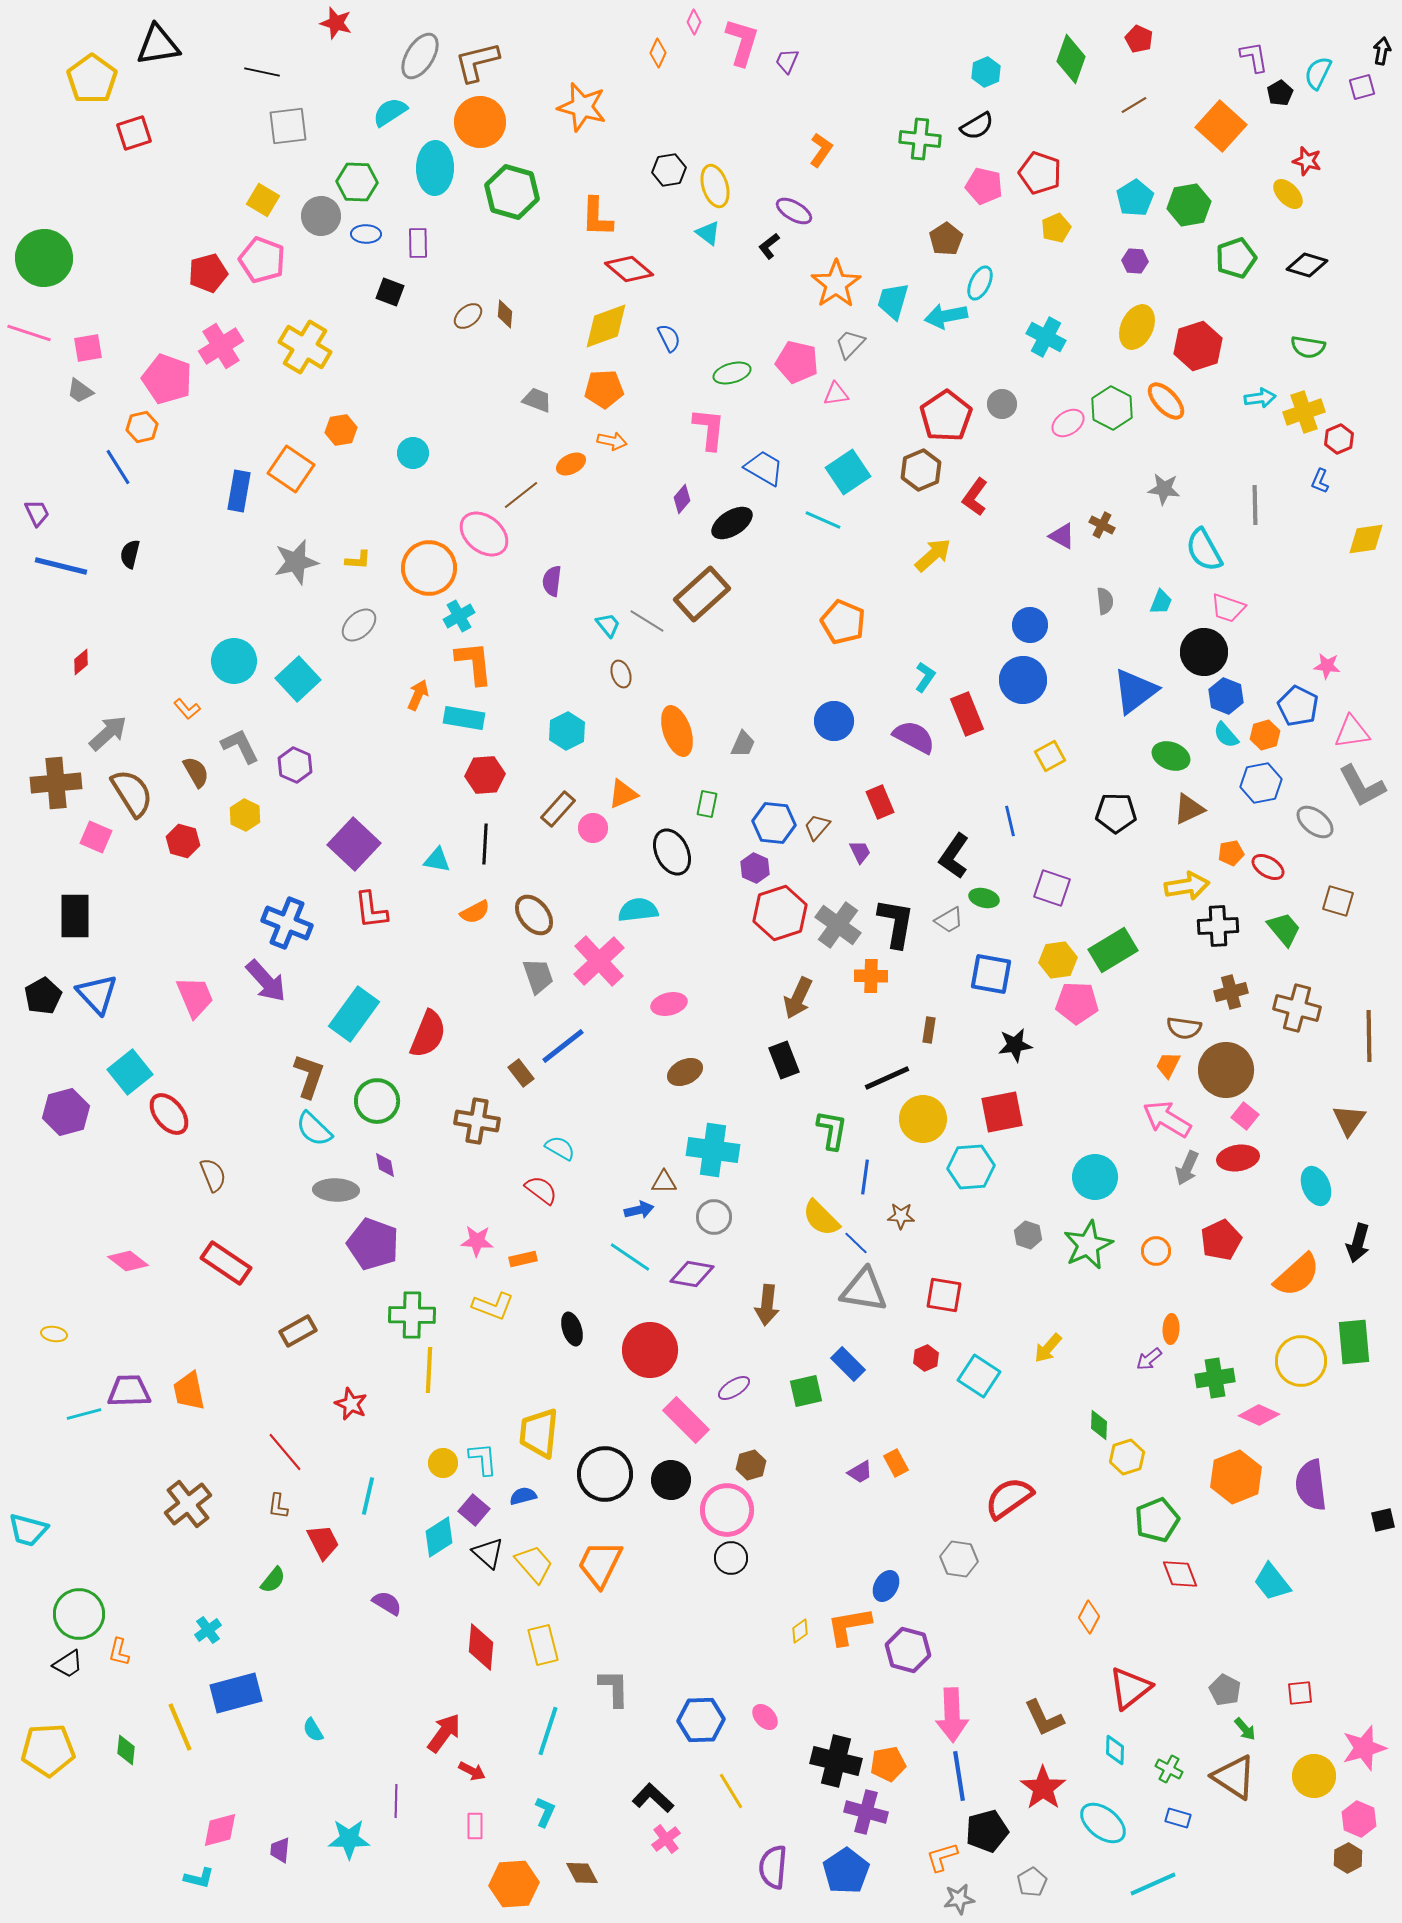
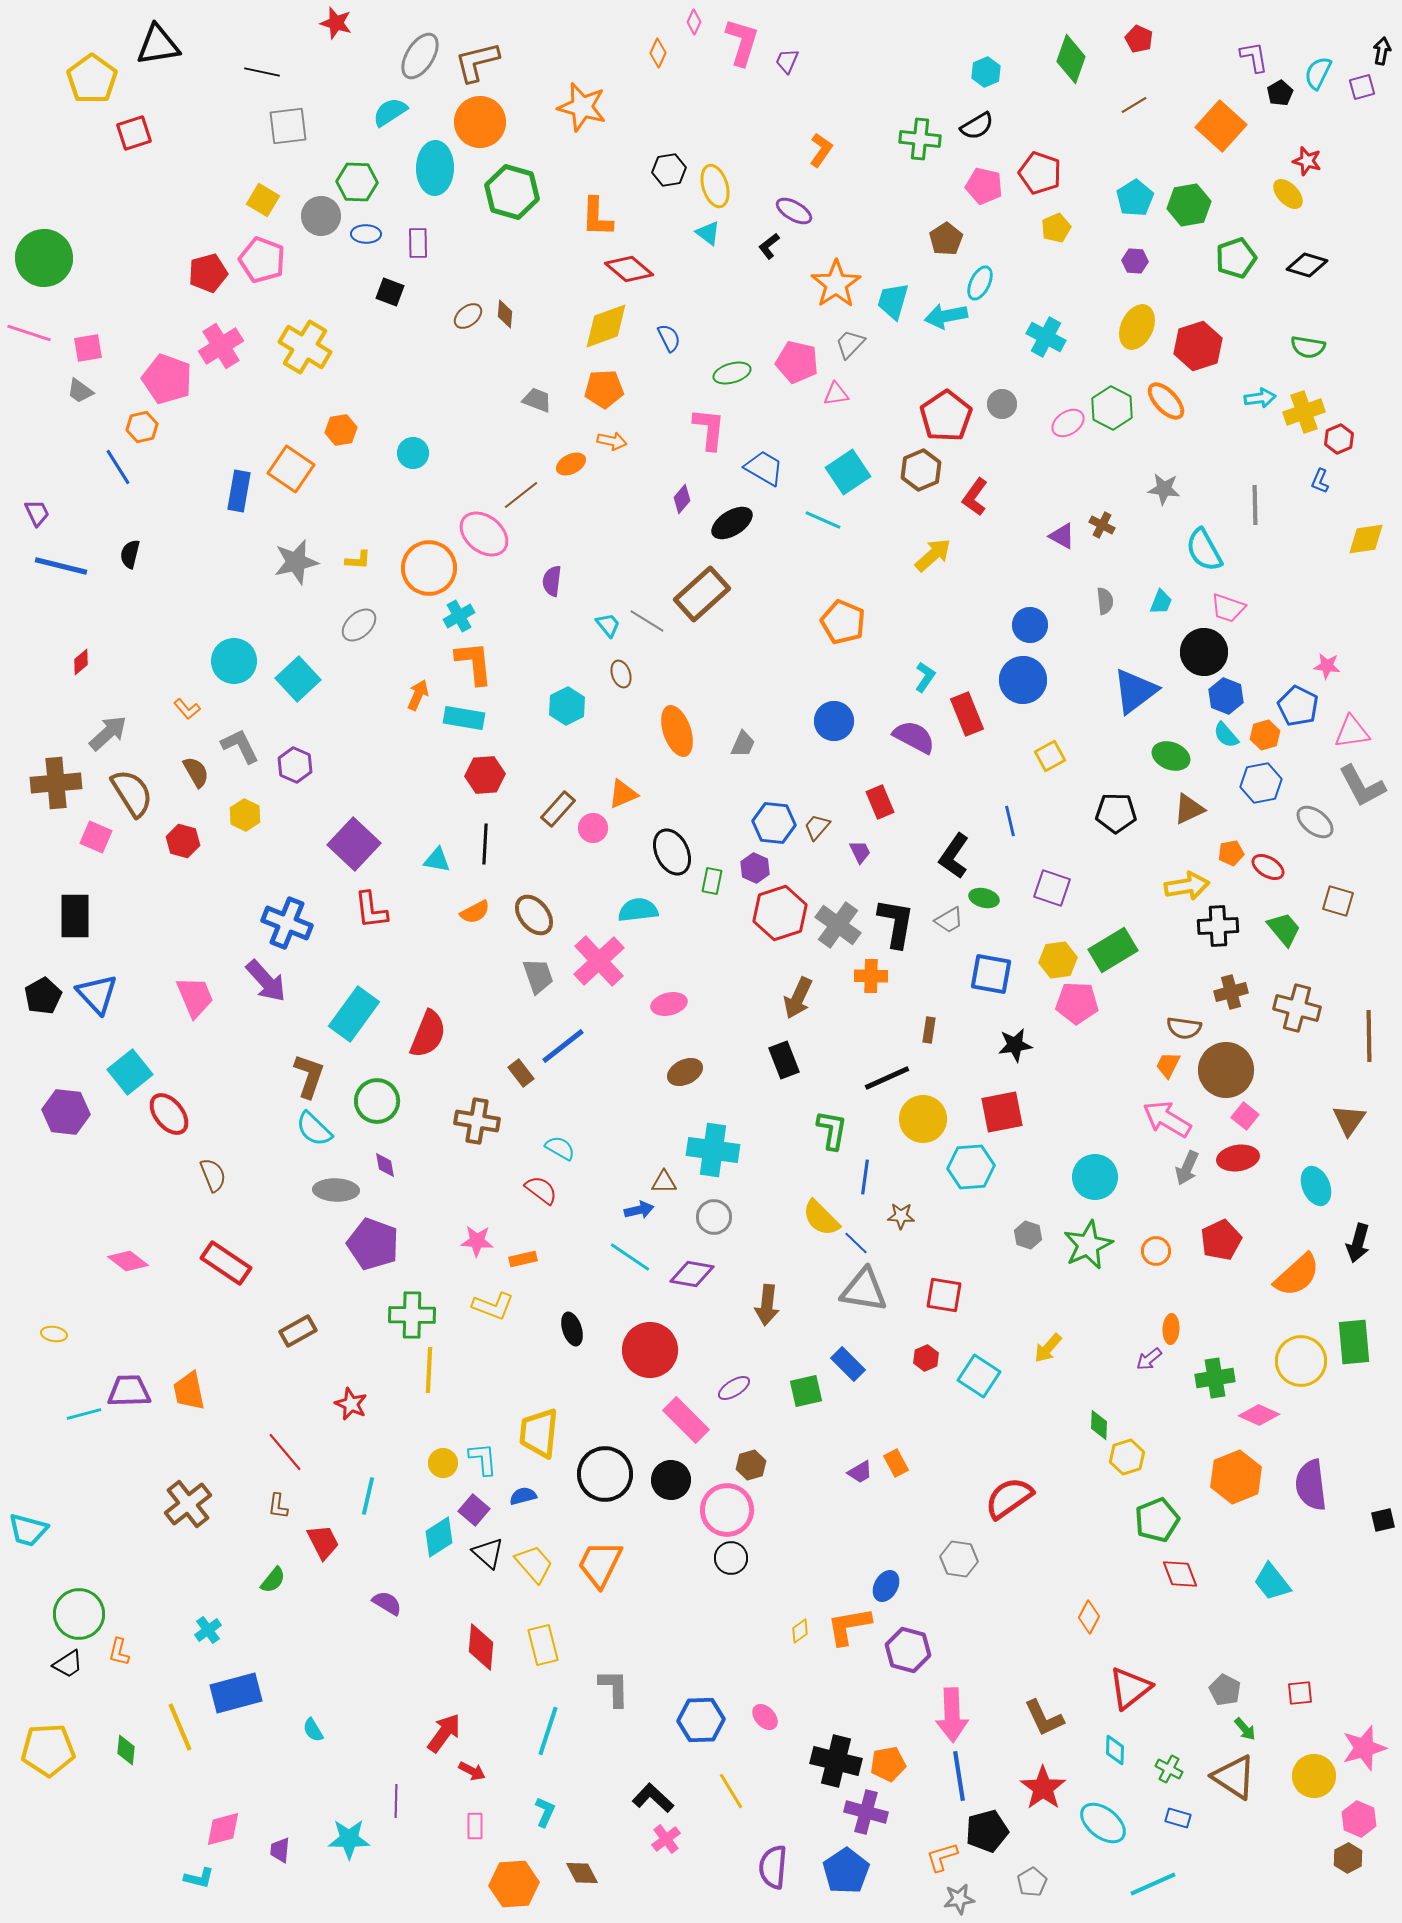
cyan hexagon at (567, 731): moved 25 px up
green rectangle at (707, 804): moved 5 px right, 77 px down
purple hexagon at (66, 1112): rotated 21 degrees clockwise
pink diamond at (220, 1830): moved 3 px right, 1 px up
